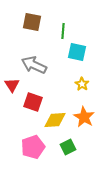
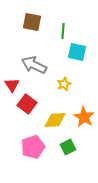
yellow star: moved 18 px left; rotated 16 degrees clockwise
red square: moved 6 px left, 2 px down; rotated 18 degrees clockwise
